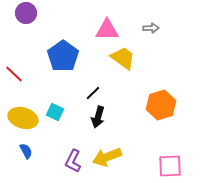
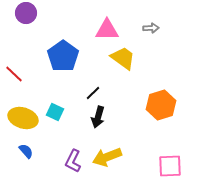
blue semicircle: rotated 14 degrees counterclockwise
